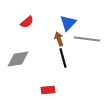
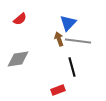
red semicircle: moved 7 px left, 3 px up
gray line: moved 9 px left, 2 px down
black line: moved 9 px right, 9 px down
red rectangle: moved 10 px right; rotated 16 degrees counterclockwise
